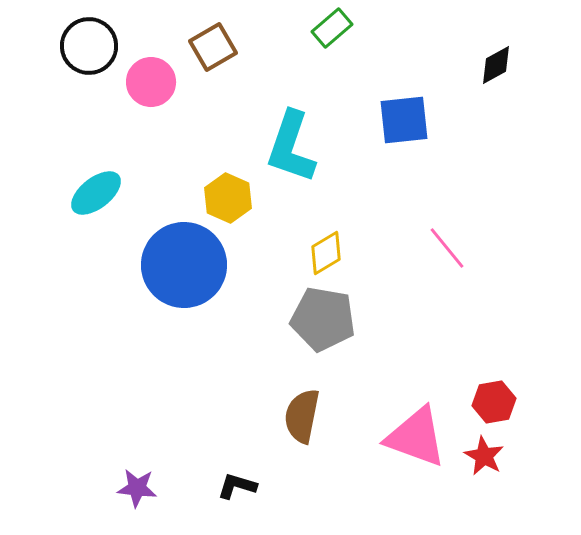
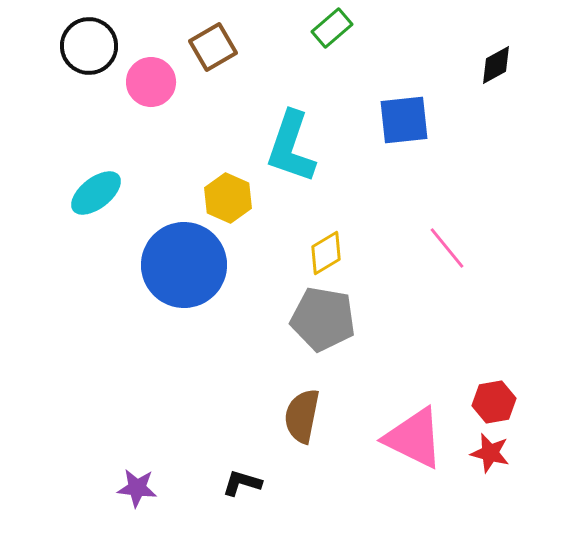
pink triangle: moved 2 px left, 1 px down; rotated 6 degrees clockwise
red star: moved 6 px right, 3 px up; rotated 15 degrees counterclockwise
black L-shape: moved 5 px right, 3 px up
